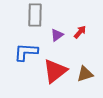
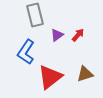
gray rectangle: rotated 15 degrees counterclockwise
red arrow: moved 2 px left, 3 px down
blue L-shape: rotated 60 degrees counterclockwise
red triangle: moved 5 px left, 6 px down
